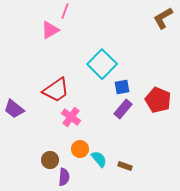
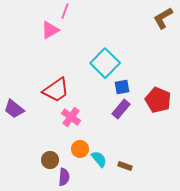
cyan square: moved 3 px right, 1 px up
purple rectangle: moved 2 px left
